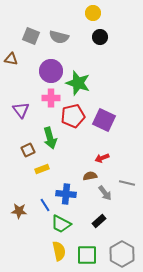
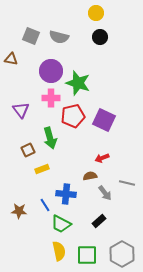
yellow circle: moved 3 px right
